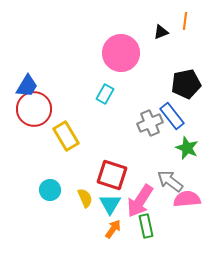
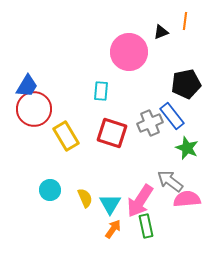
pink circle: moved 8 px right, 1 px up
cyan rectangle: moved 4 px left, 3 px up; rotated 24 degrees counterclockwise
red square: moved 42 px up
